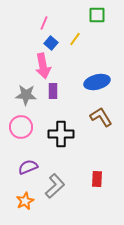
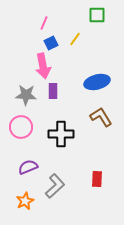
blue square: rotated 24 degrees clockwise
